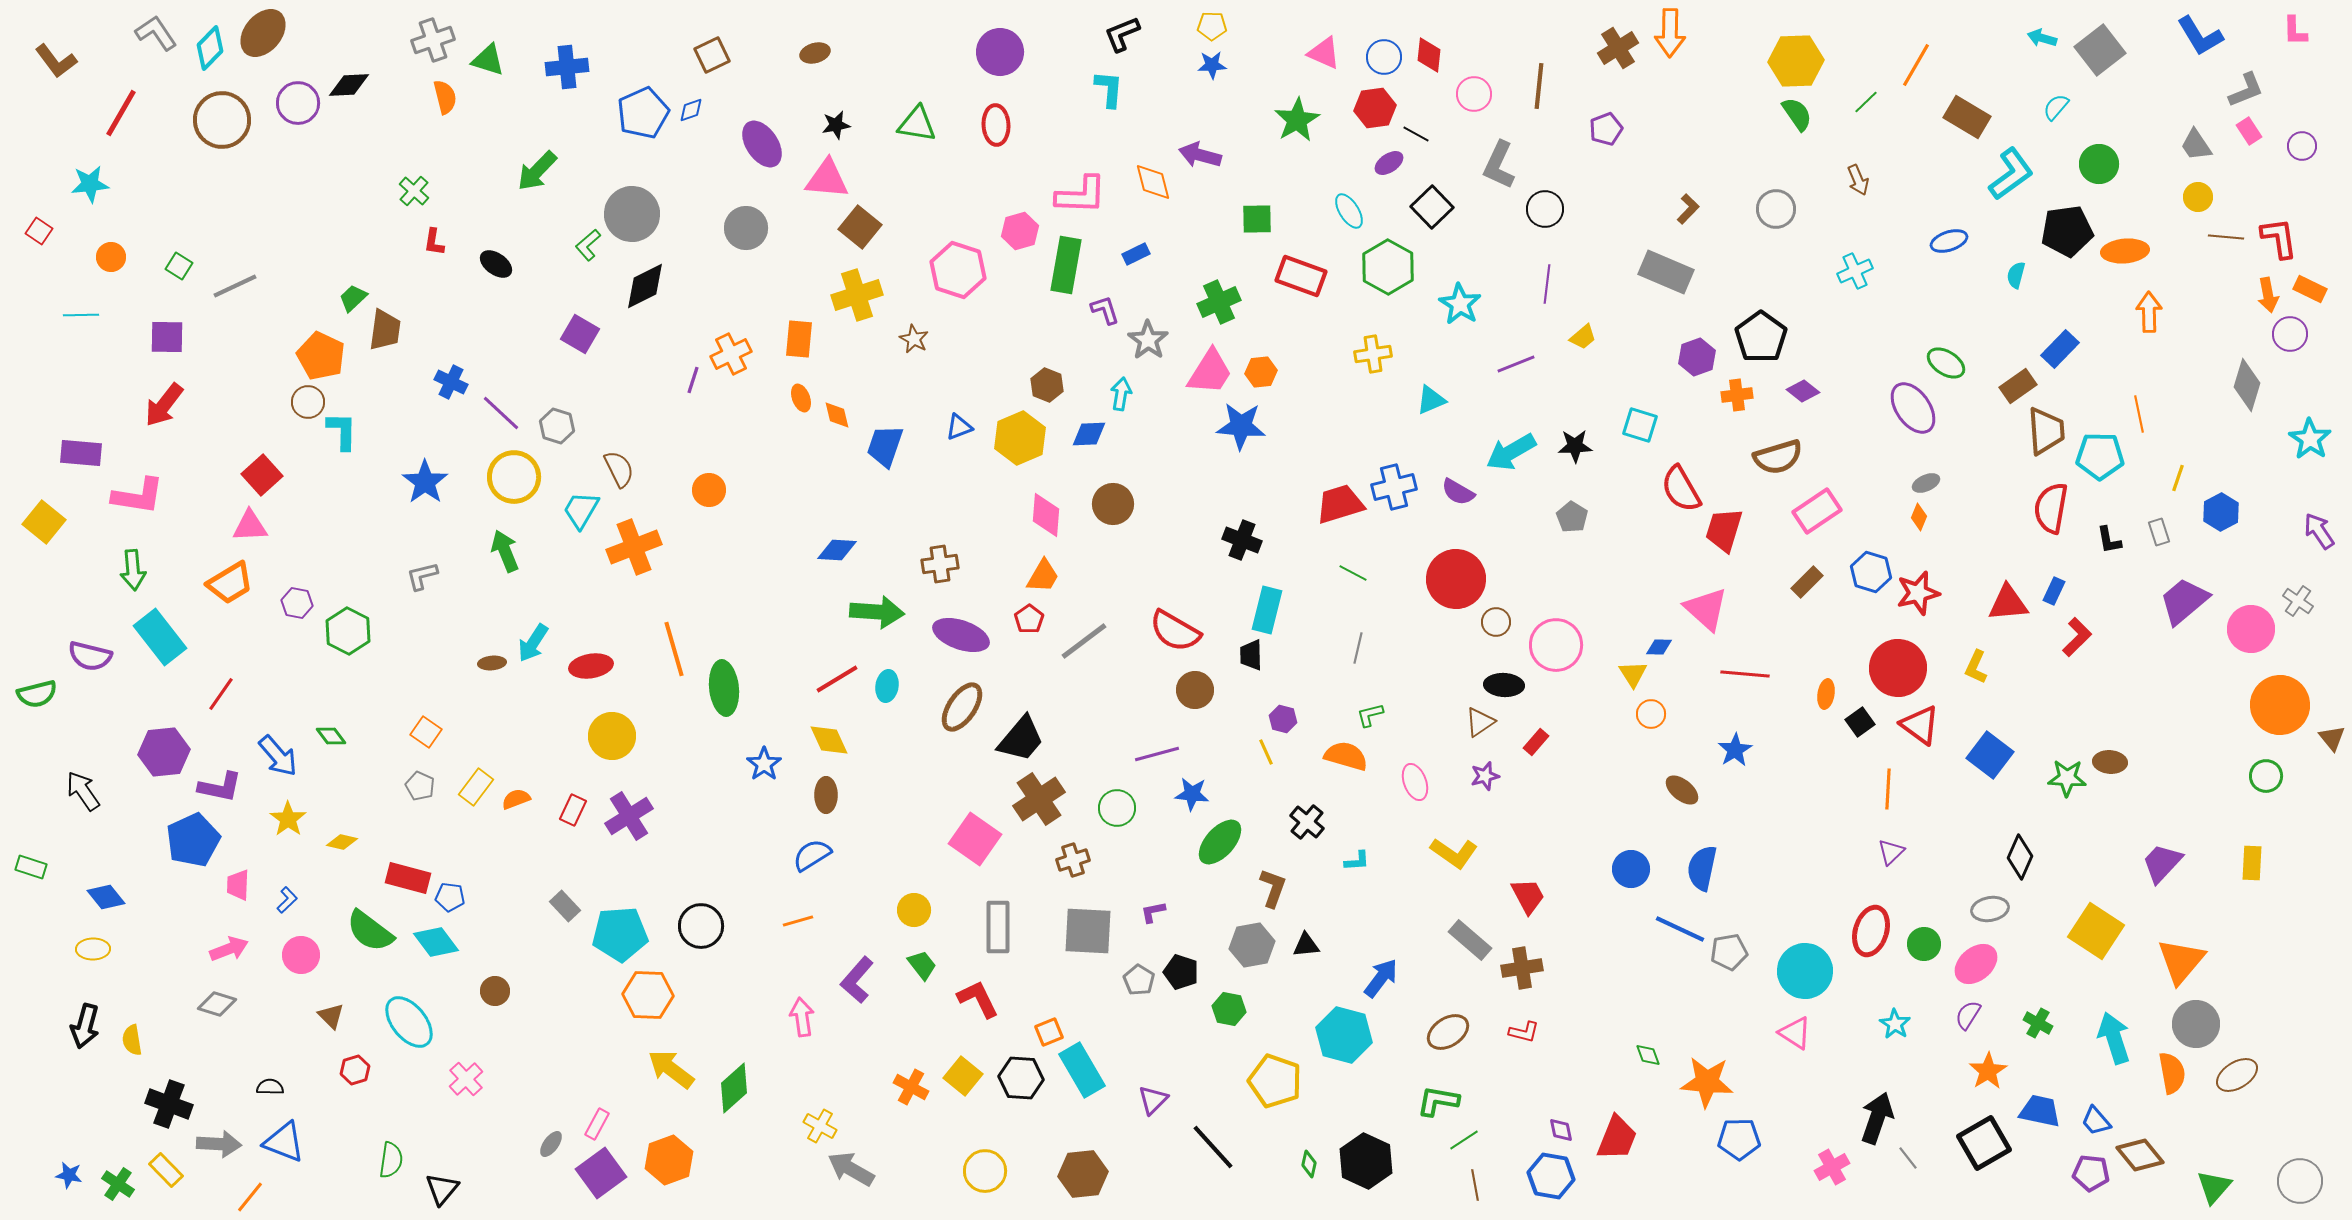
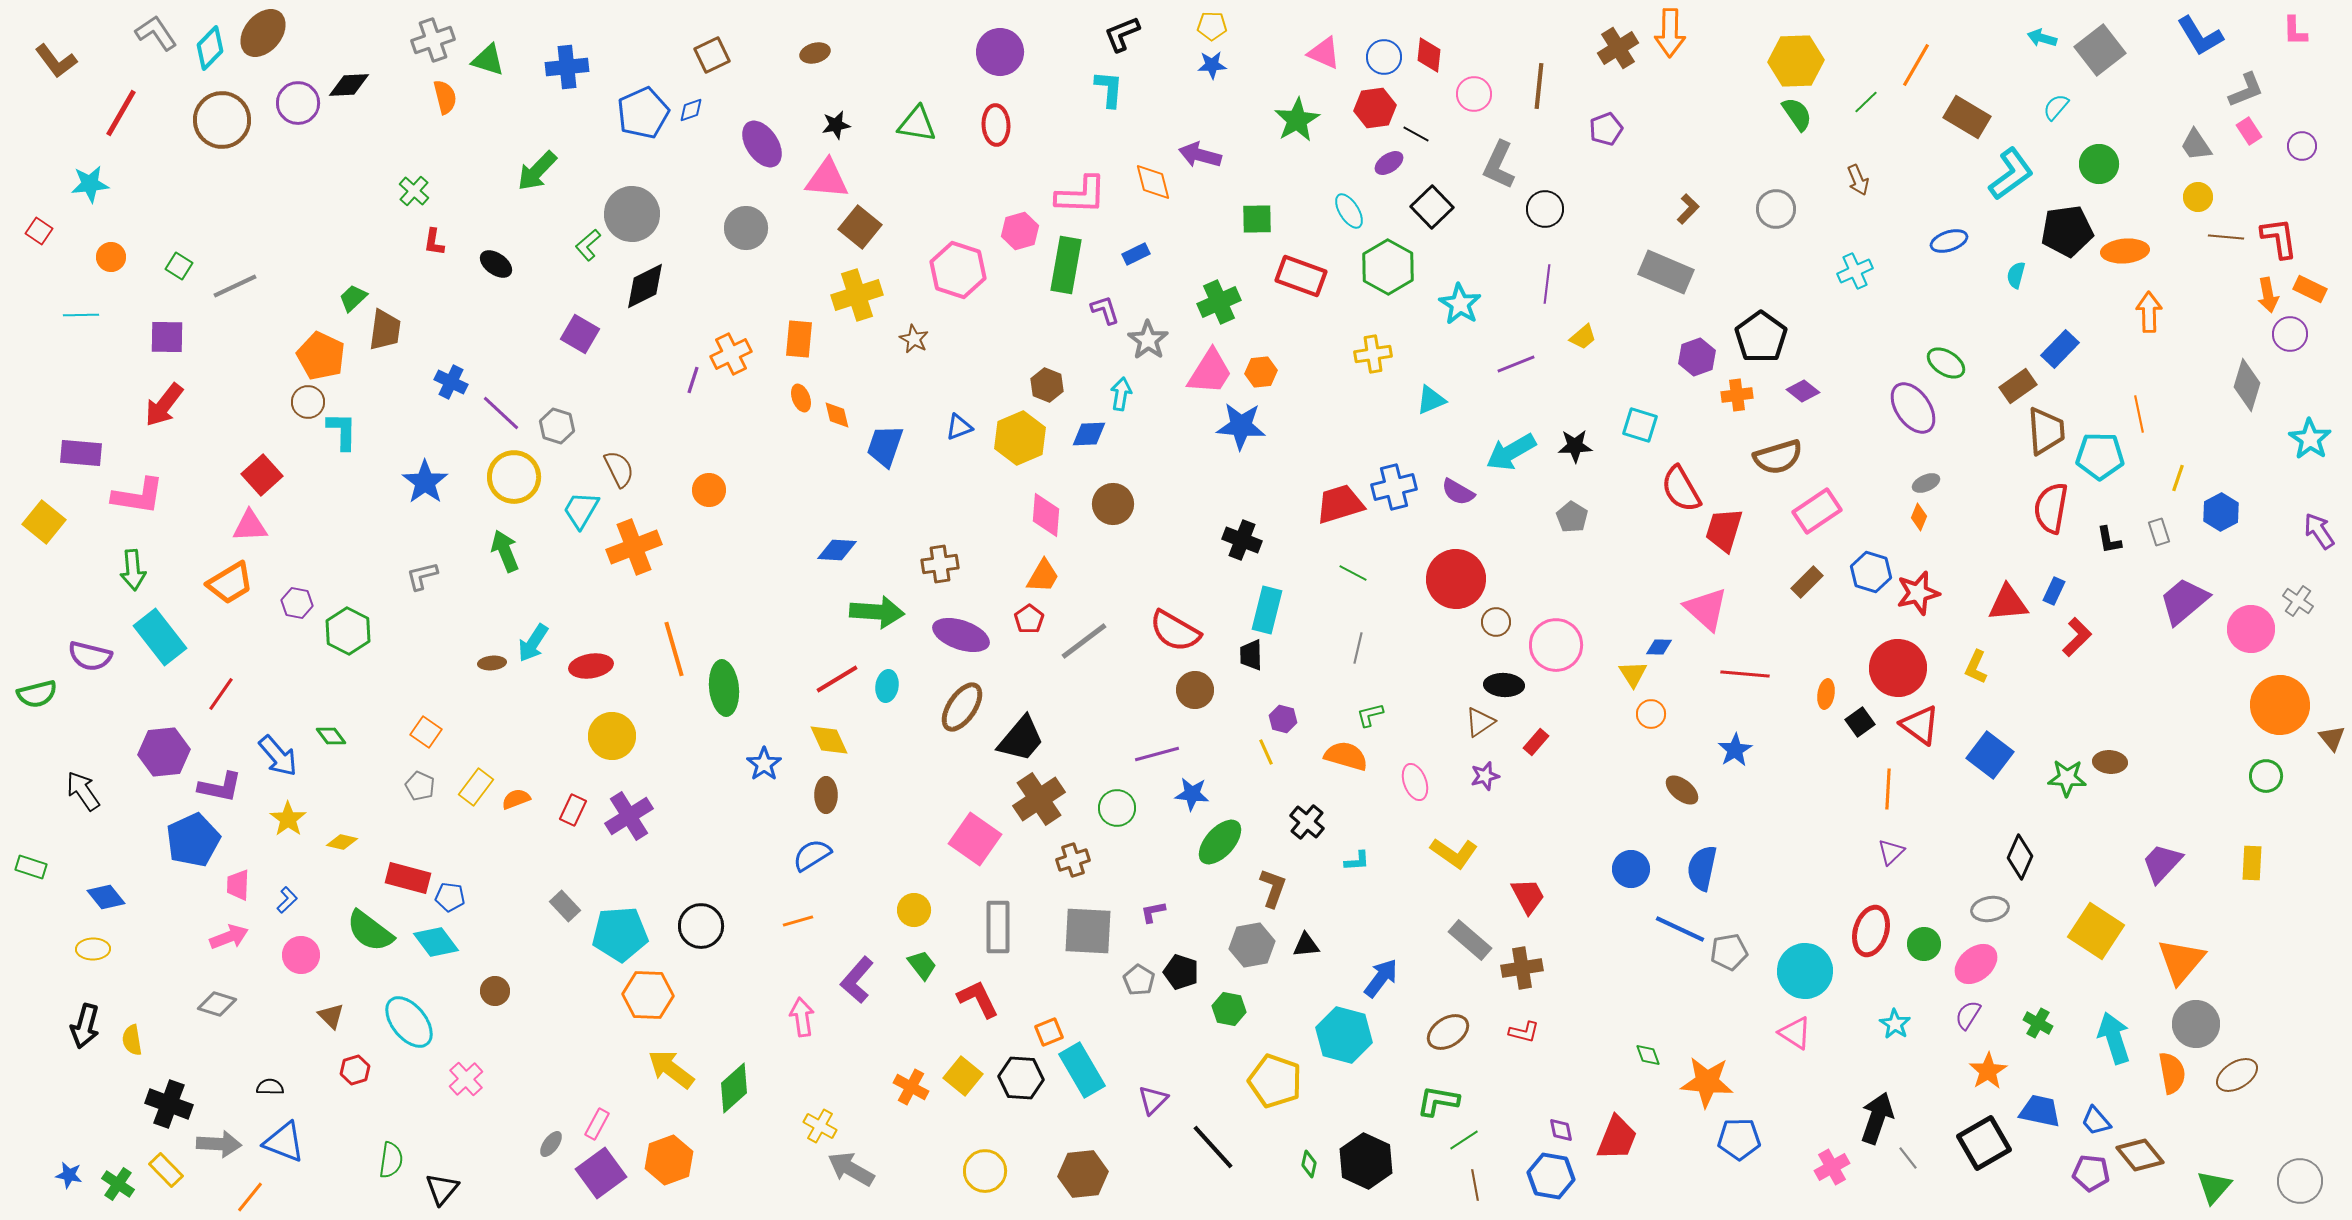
pink arrow at (229, 949): moved 12 px up
